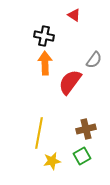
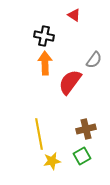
yellow line: moved 1 px down; rotated 20 degrees counterclockwise
